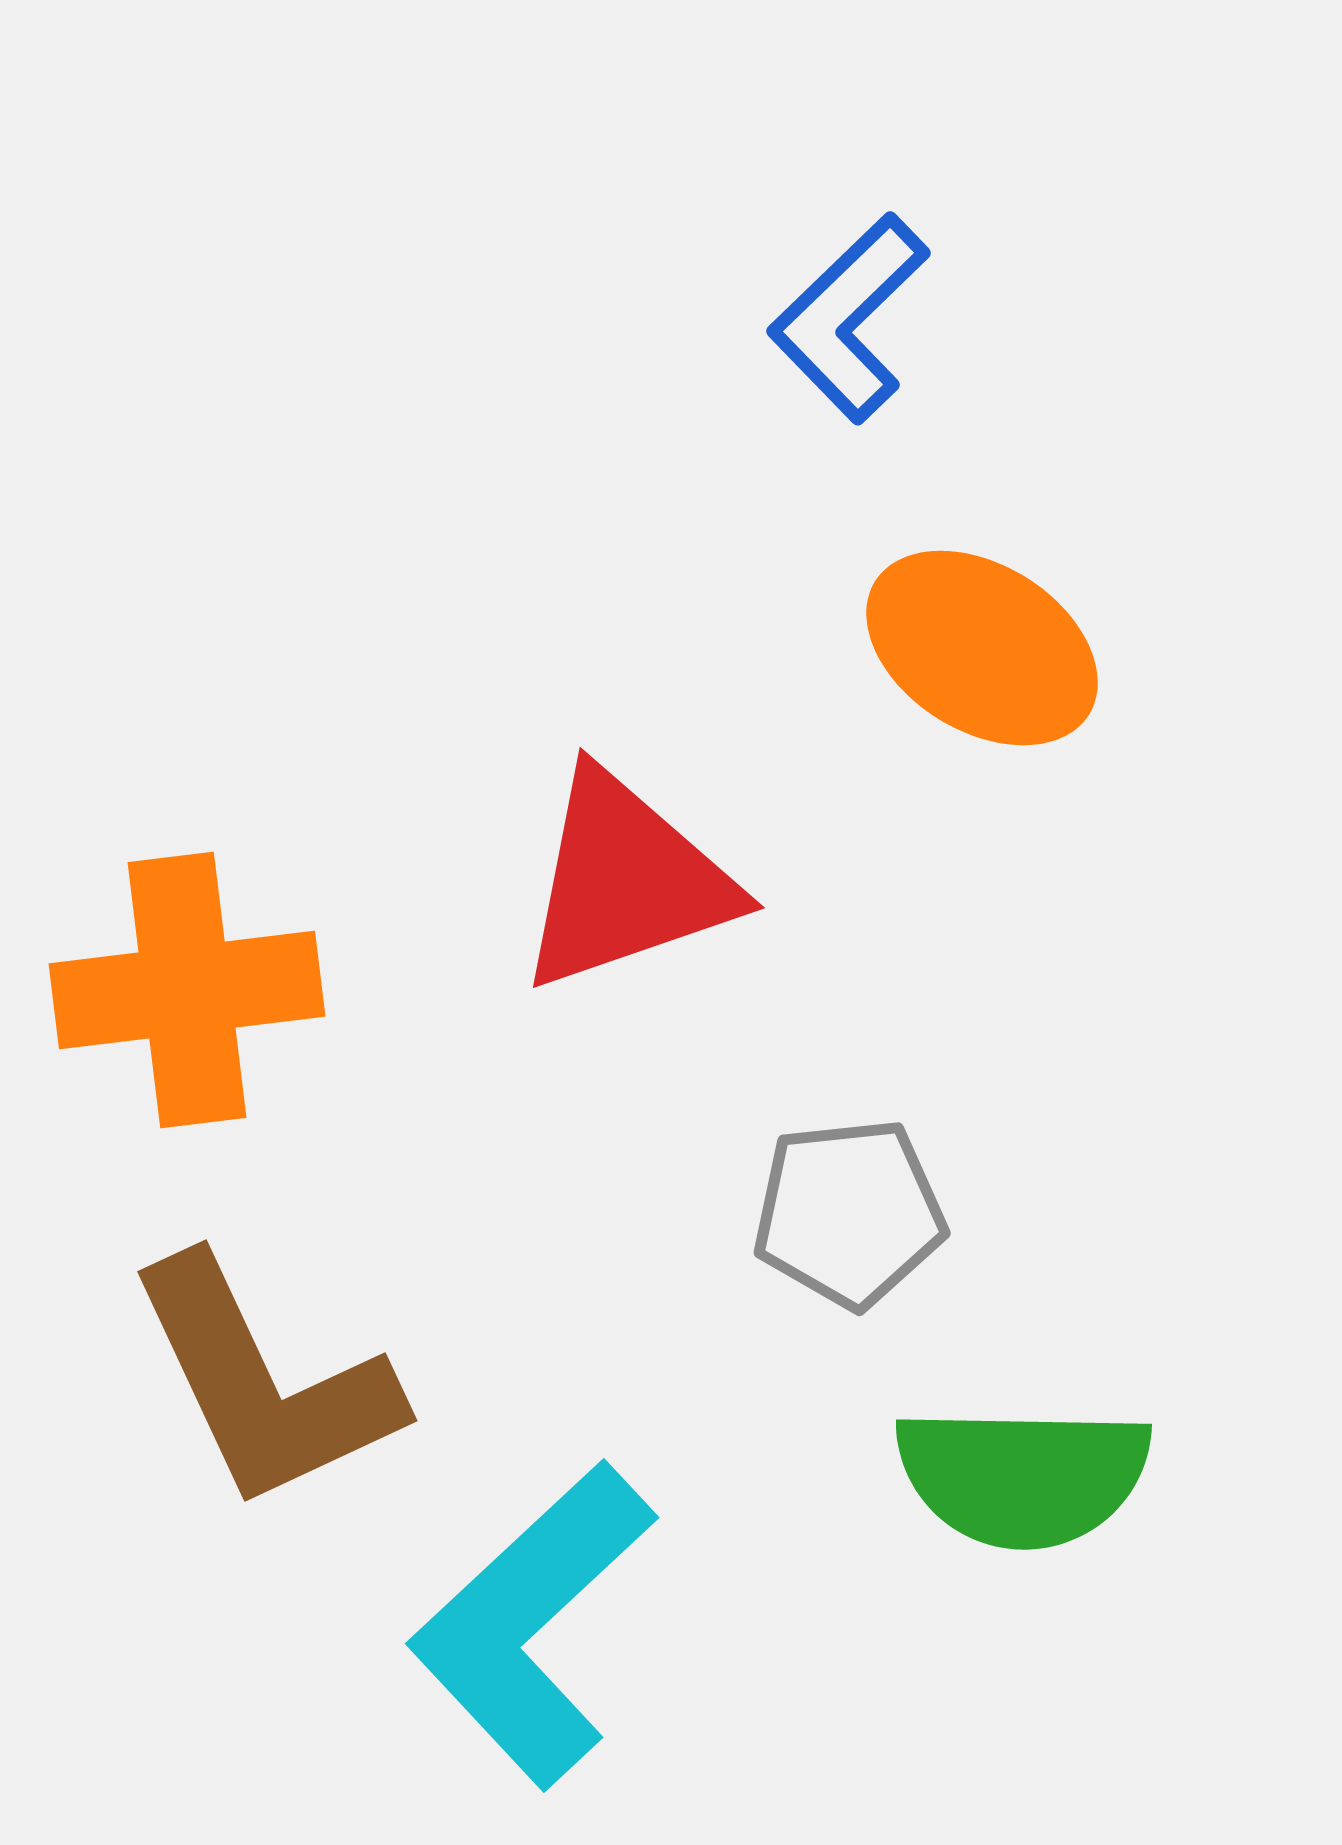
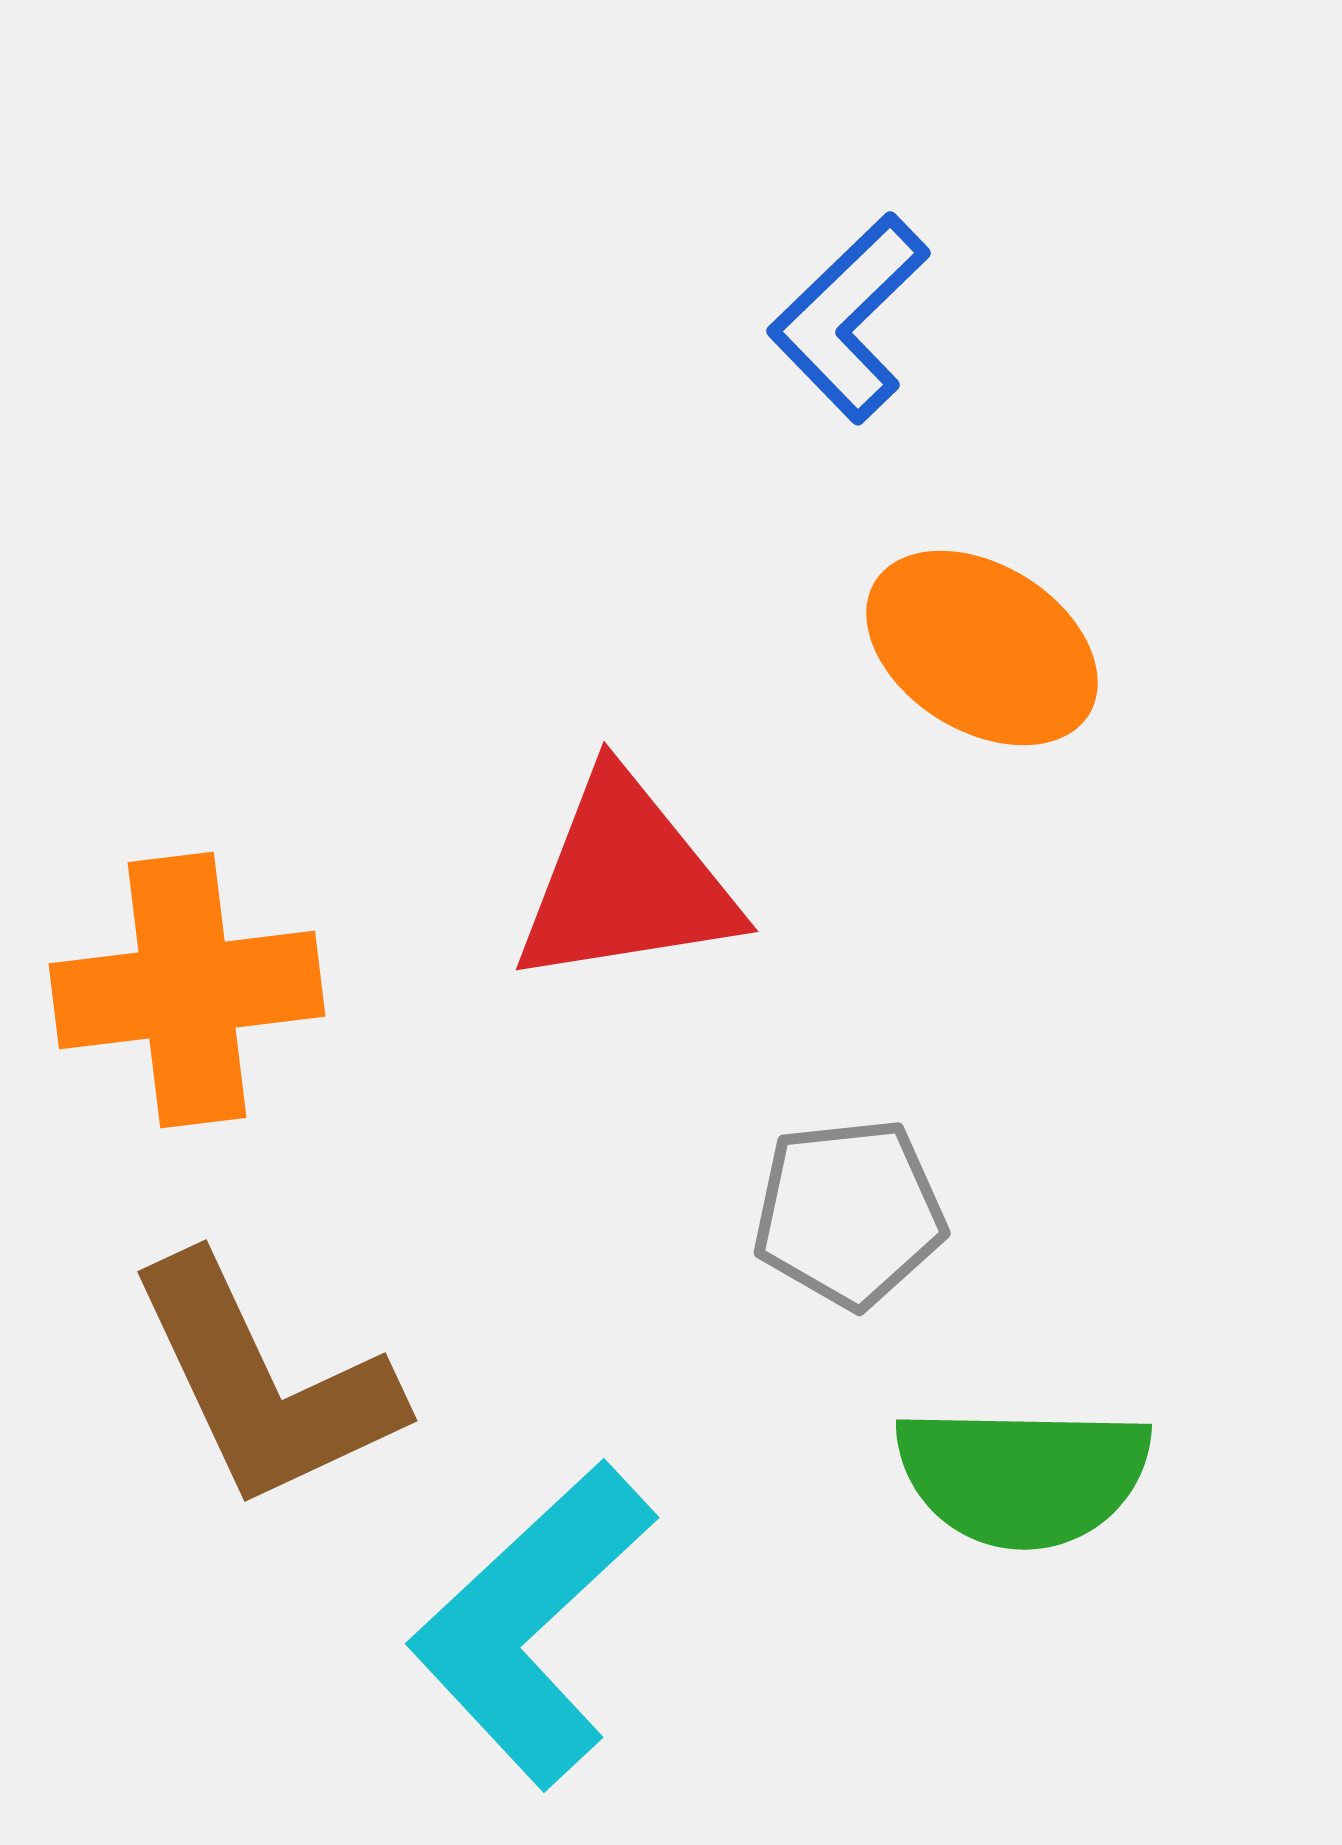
red triangle: rotated 10 degrees clockwise
